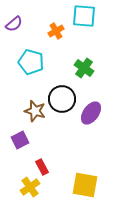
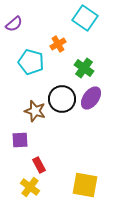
cyan square: moved 1 px right, 2 px down; rotated 30 degrees clockwise
orange cross: moved 2 px right, 13 px down
purple ellipse: moved 15 px up
purple square: rotated 24 degrees clockwise
red rectangle: moved 3 px left, 2 px up
yellow cross: rotated 18 degrees counterclockwise
